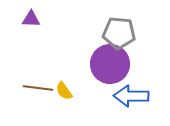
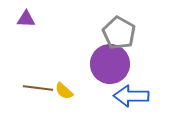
purple triangle: moved 5 px left
gray pentagon: rotated 24 degrees clockwise
yellow semicircle: rotated 12 degrees counterclockwise
